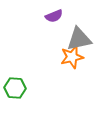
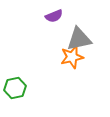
green hexagon: rotated 15 degrees counterclockwise
